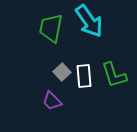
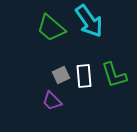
green trapezoid: rotated 60 degrees counterclockwise
gray square: moved 1 px left, 3 px down; rotated 18 degrees clockwise
